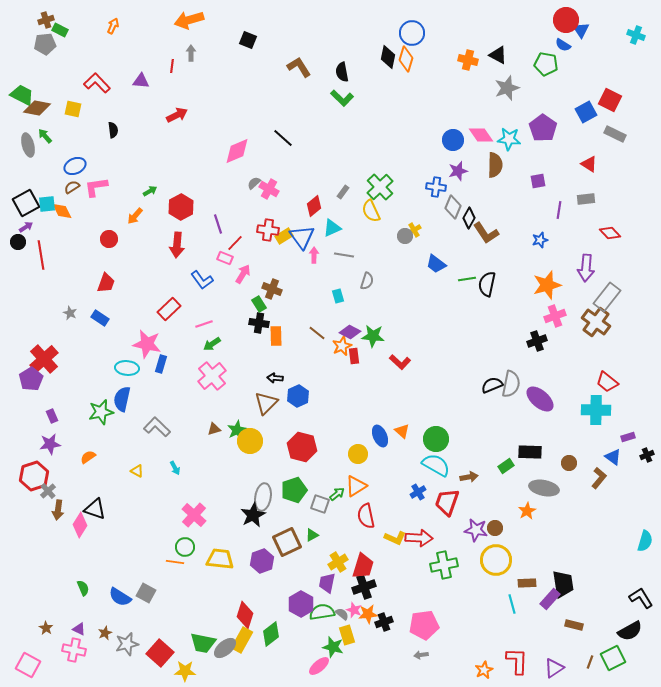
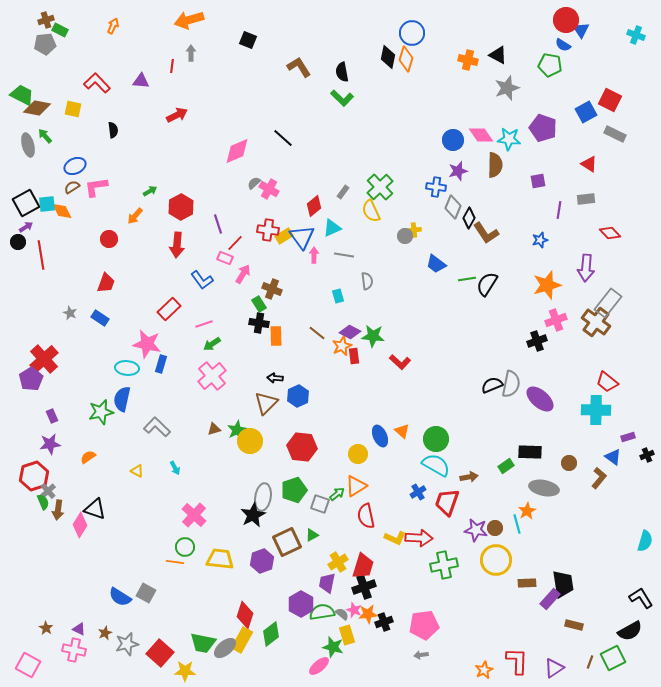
green pentagon at (546, 64): moved 4 px right, 1 px down
purple pentagon at (543, 128): rotated 16 degrees counterclockwise
yellow cross at (414, 230): rotated 24 degrees clockwise
gray semicircle at (367, 281): rotated 24 degrees counterclockwise
black semicircle at (487, 284): rotated 20 degrees clockwise
gray rectangle at (607, 297): moved 1 px right, 6 px down
pink cross at (555, 316): moved 1 px right, 4 px down
red hexagon at (302, 447): rotated 8 degrees counterclockwise
green semicircle at (83, 588): moved 40 px left, 86 px up
cyan line at (512, 604): moved 5 px right, 80 px up
